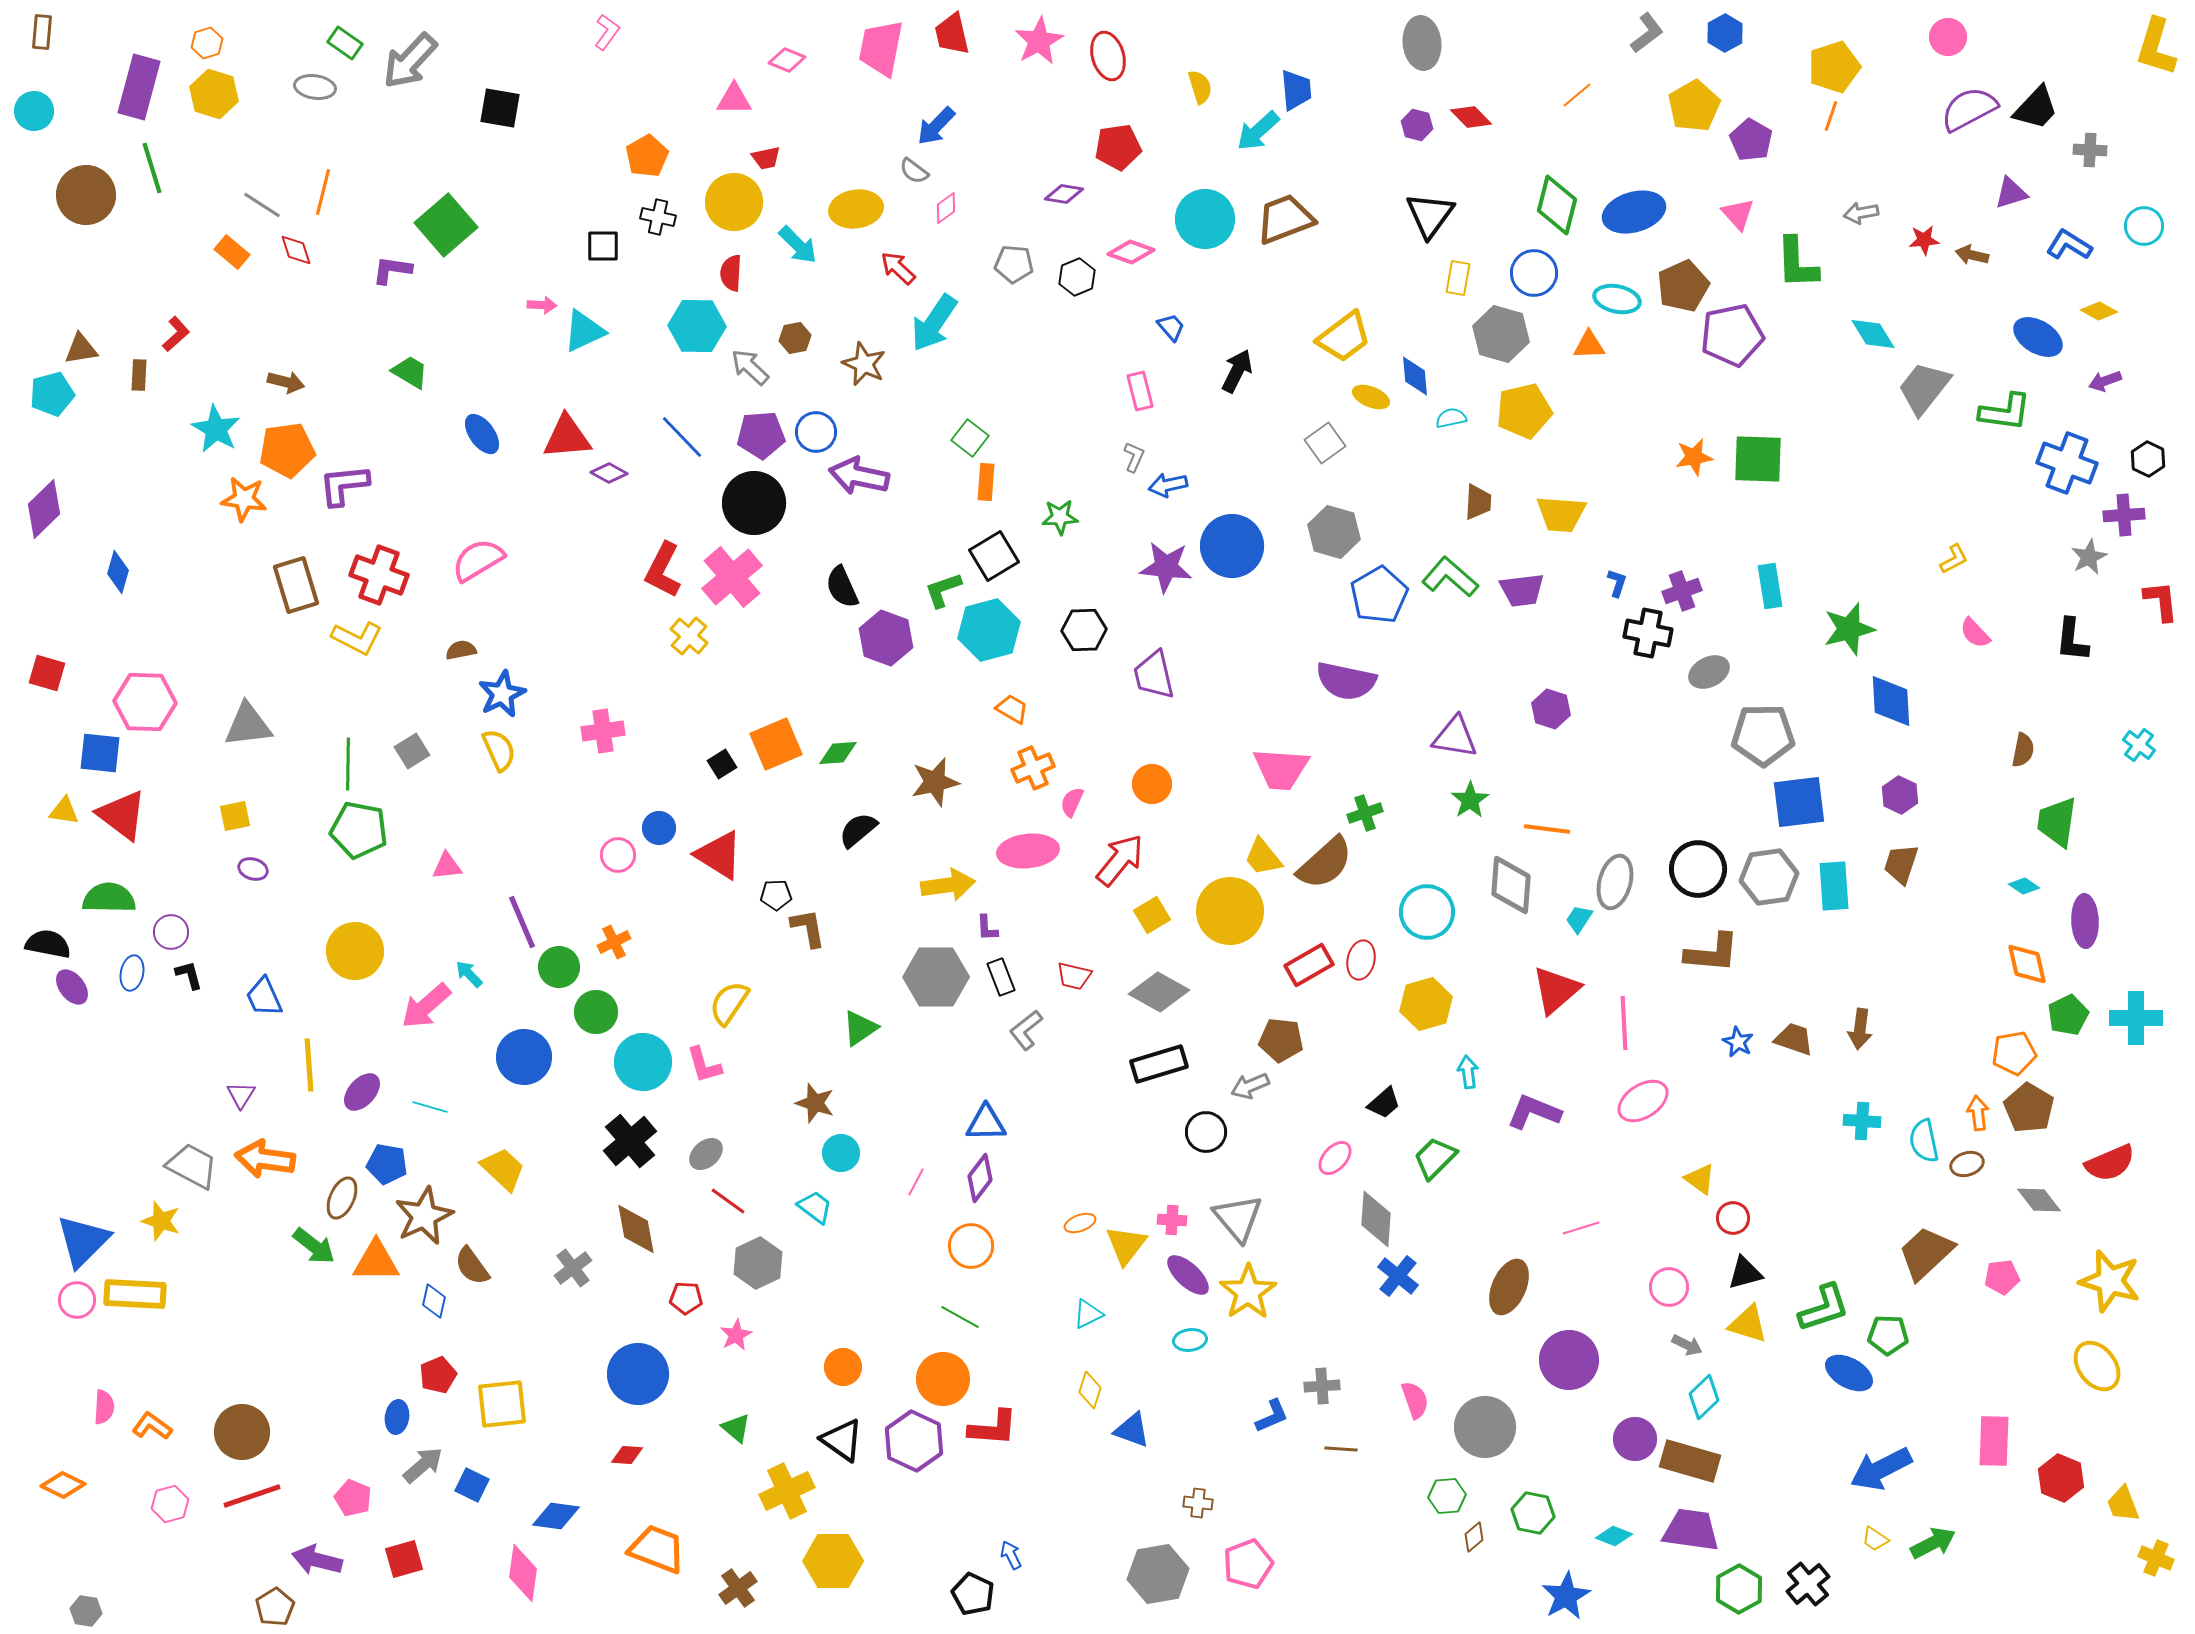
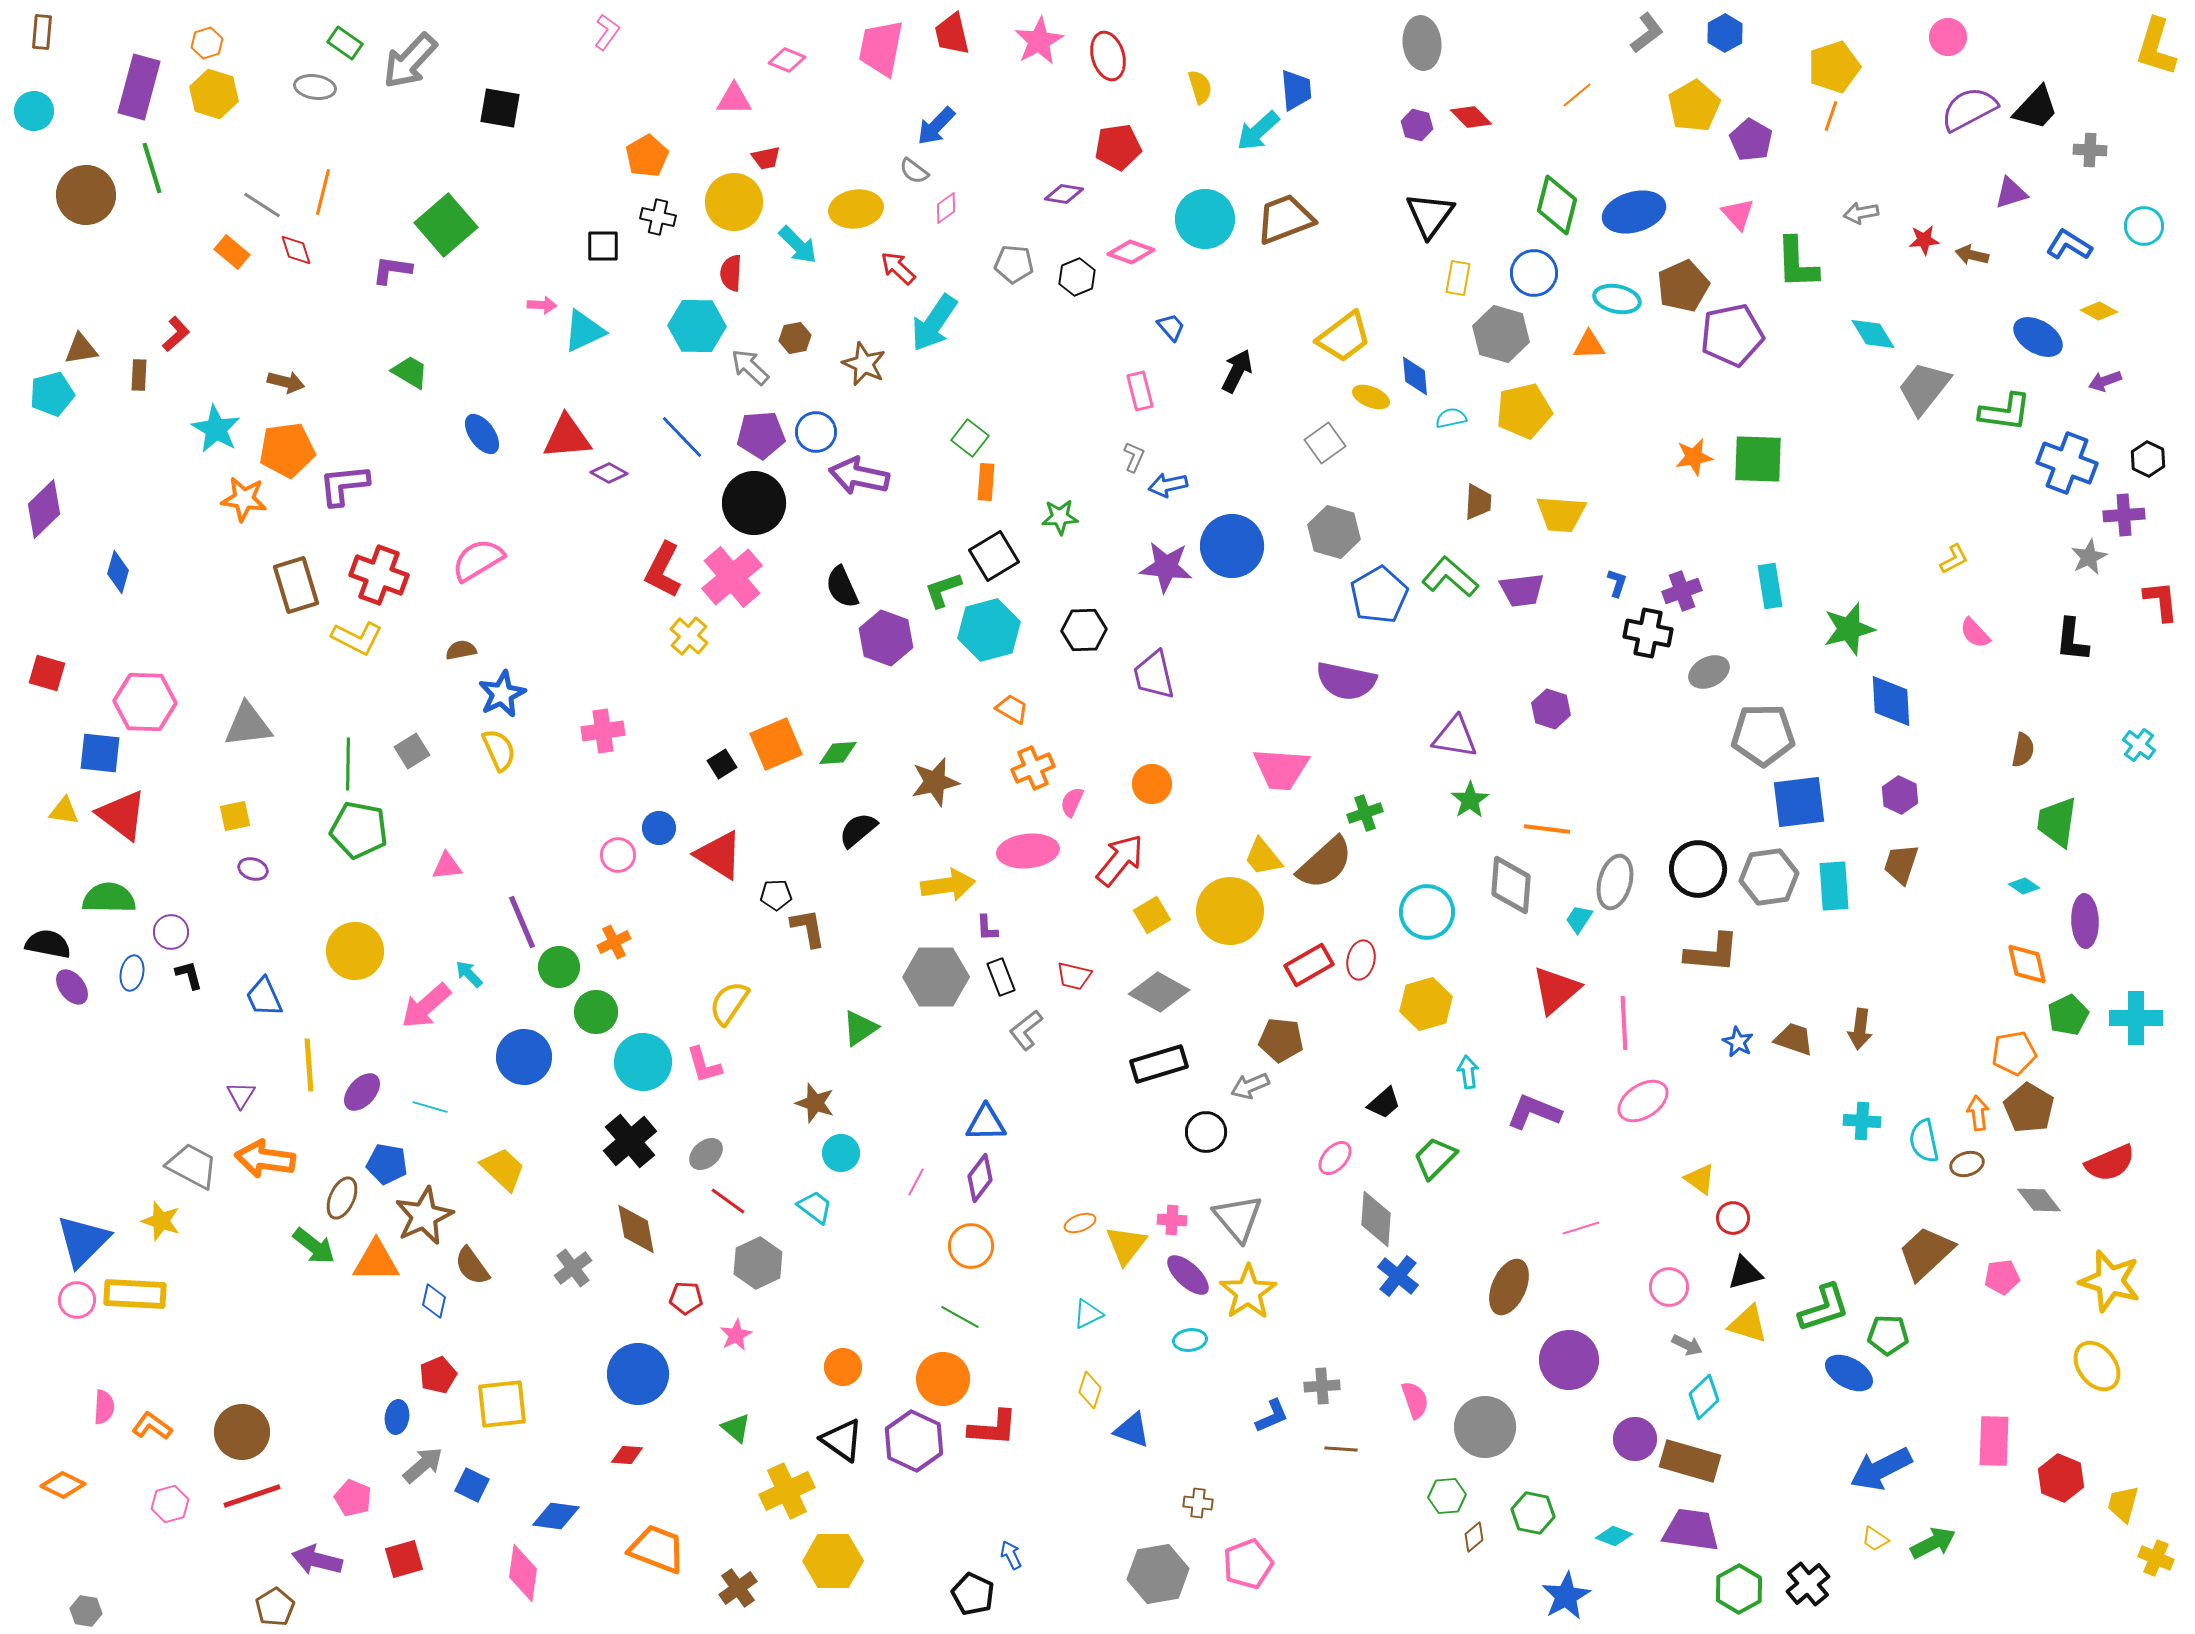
yellow trapezoid at (2123, 1504): rotated 36 degrees clockwise
